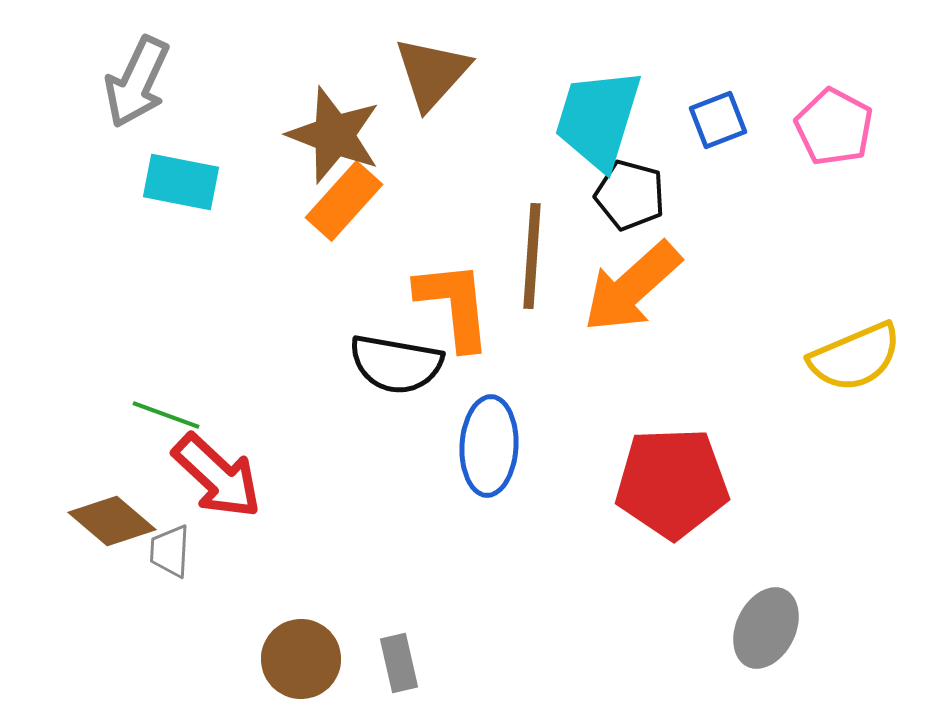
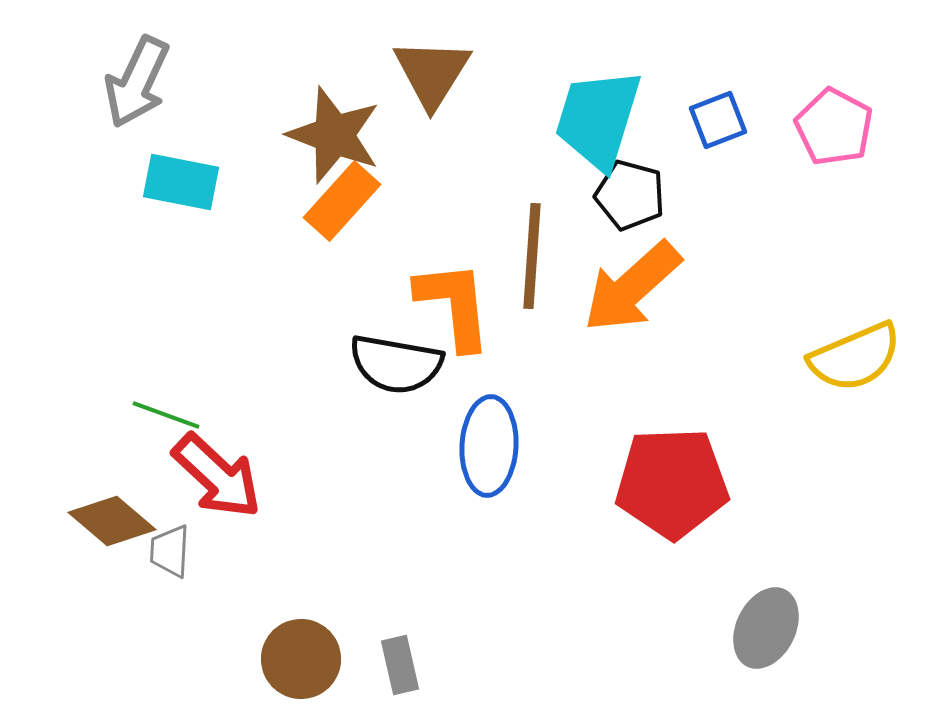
brown triangle: rotated 10 degrees counterclockwise
orange rectangle: moved 2 px left
gray rectangle: moved 1 px right, 2 px down
